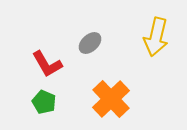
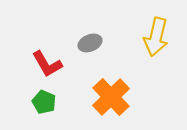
gray ellipse: rotated 20 degrees clockwise
orange cross: moved 2 px up
